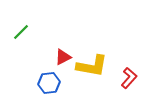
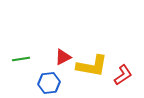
green line: moved 27 px down; rotated 36 degrees clockwise
red L-shape: moved 6 px left, 3 px up; rotated 15 degrees clockwise
